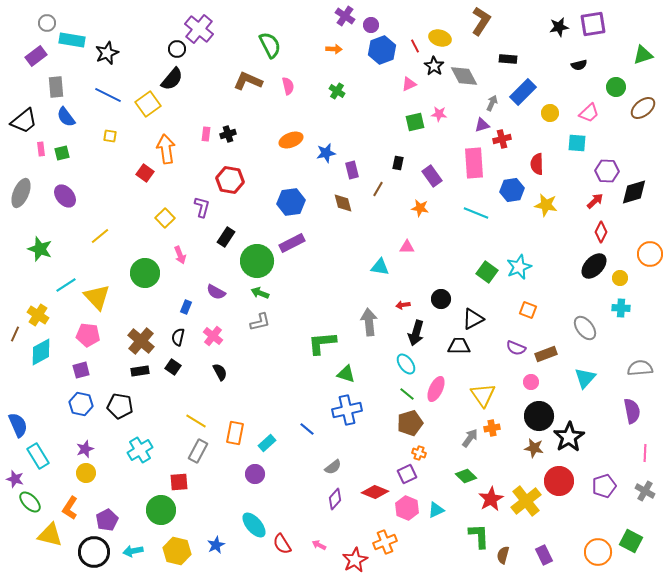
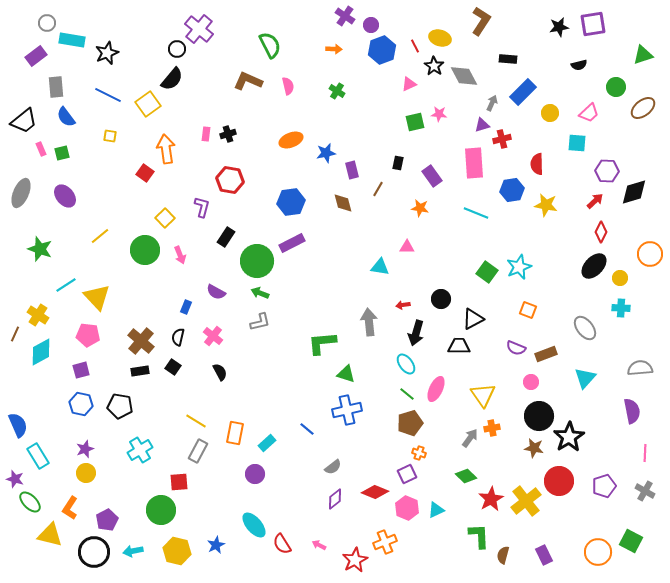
pink rectangle at (41, 149): rotated 16 degrees counterclockwise
green circle at (145, 273): moved 23 px up
purple diamond at (335, 499): rotated 10 degrees clockwise
